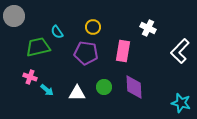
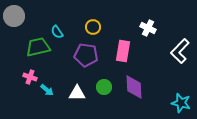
purple pentagon: moved 2 px down
